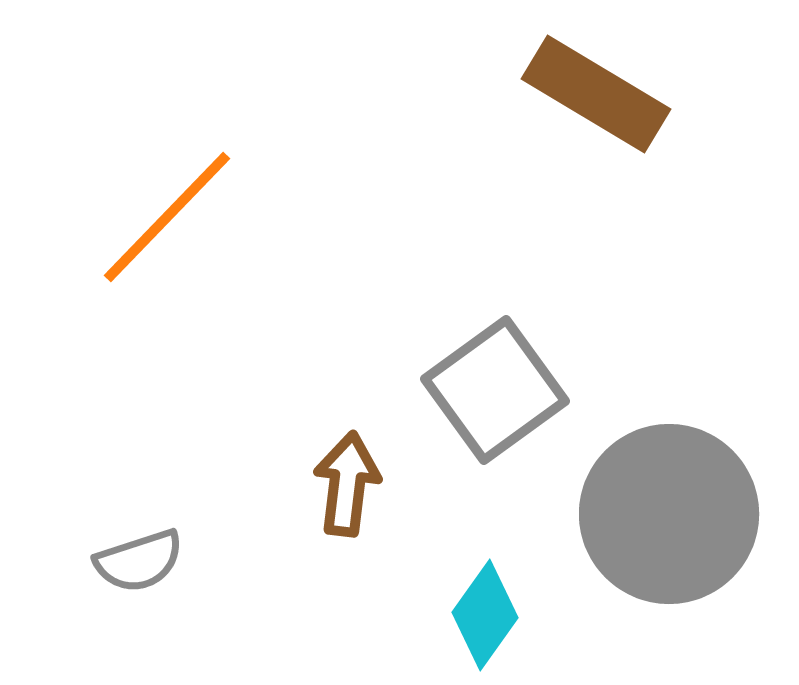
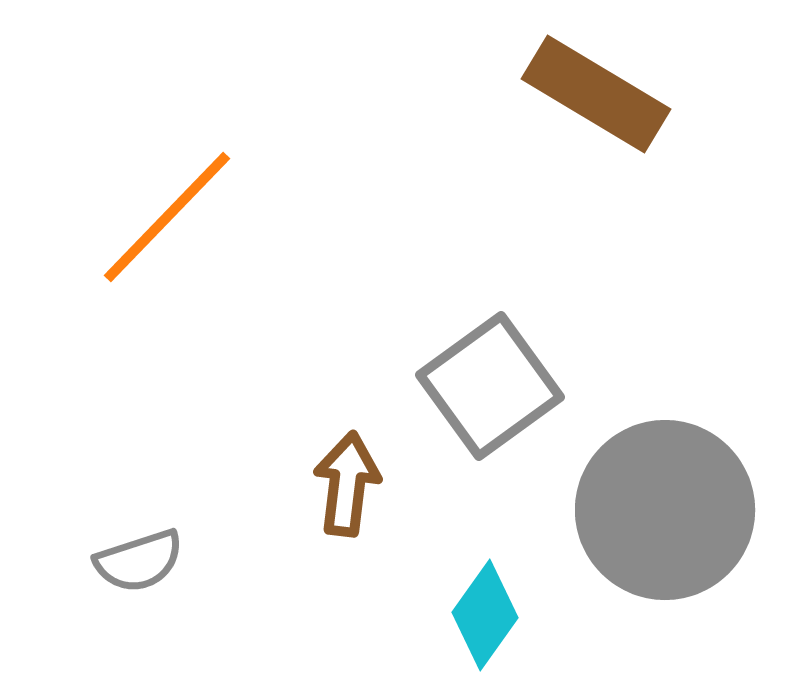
gray square: moved 5 px left, 4 px up
gray circle: moved 4 px left, 4 px up
